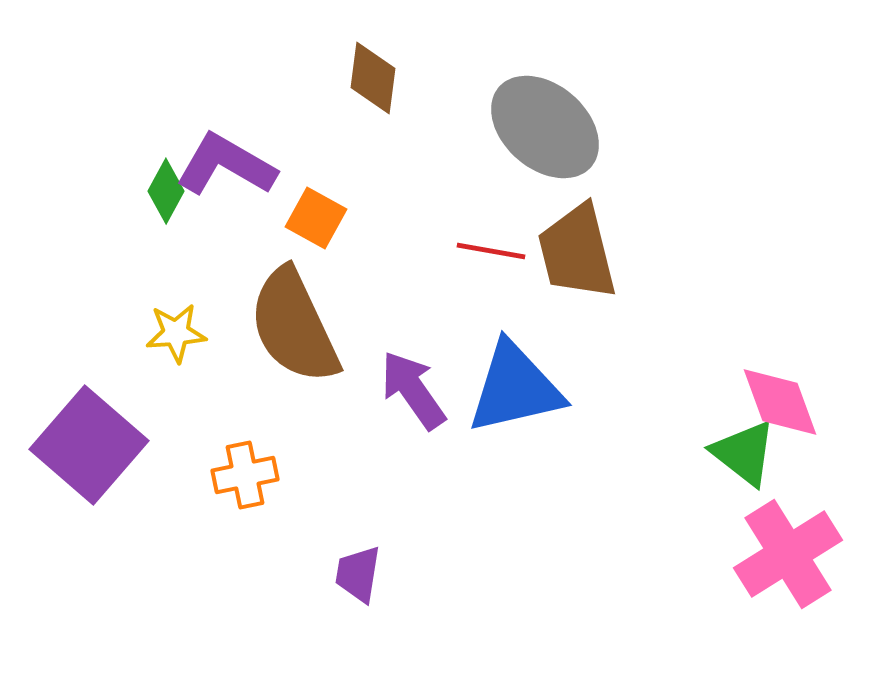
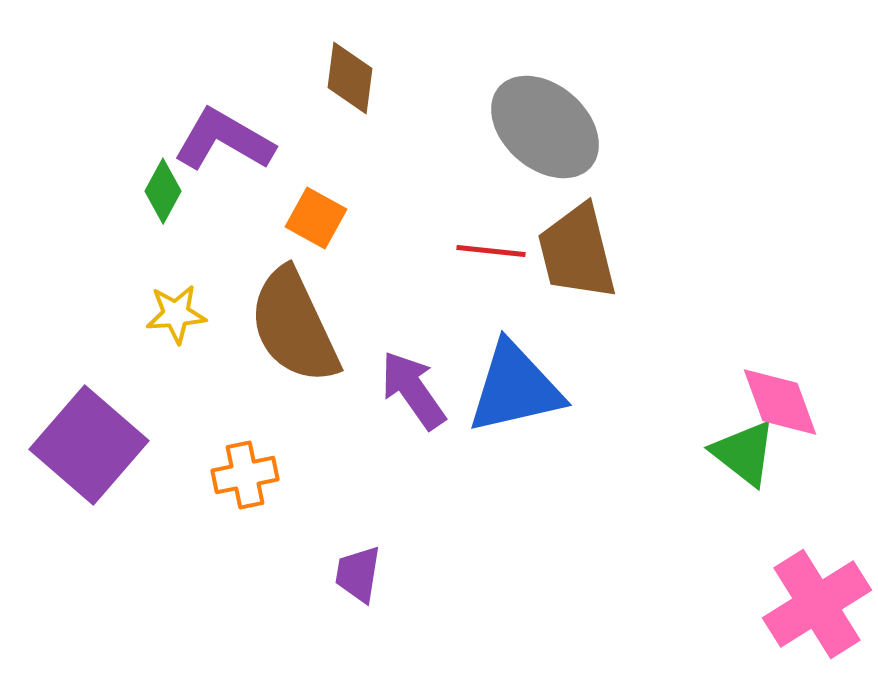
brown diamond: moved 23 px left
purple L-shape: moved 2 px left, 25 px up
green diamond: moved 3 px left
red line: rotated 4 degrees counterclockwise
yellow star: moved 19 px up
pink cross: moved 29 px right, 50 px down
